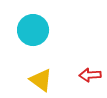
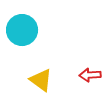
cyan circle: moved 11 px left
